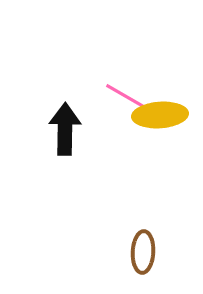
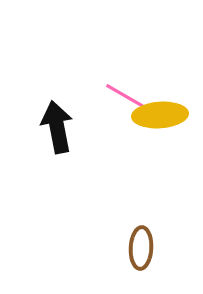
black arrow: moved 8 px left, 2 px up; rotated 12 degrees counterclockwise
brown ellipse: moved 2 px left, 4 px up
